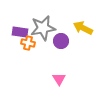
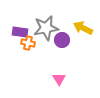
gray star: moved 3 px right
purple circle: moved 1 px right, 1 px up
